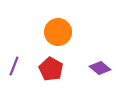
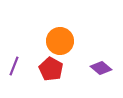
orange circle: moved 2 px right, 9 px down
purple diamond: moved 1 px right
